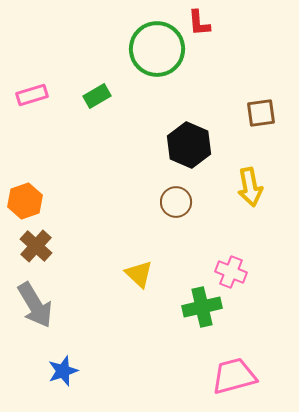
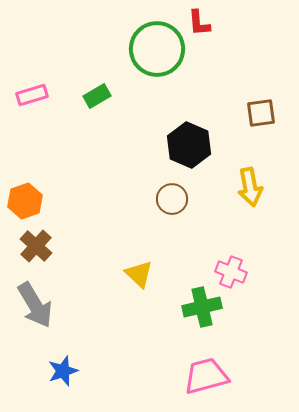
brown circle: moved 4 px left, 3 px up
pink trapezoid: moved 28 px left
